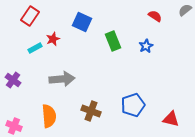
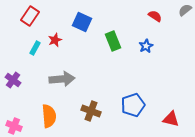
red star: moved 2 px right, 1 px down
cyan rectangle: rotated 32 degrees counterclockwise
